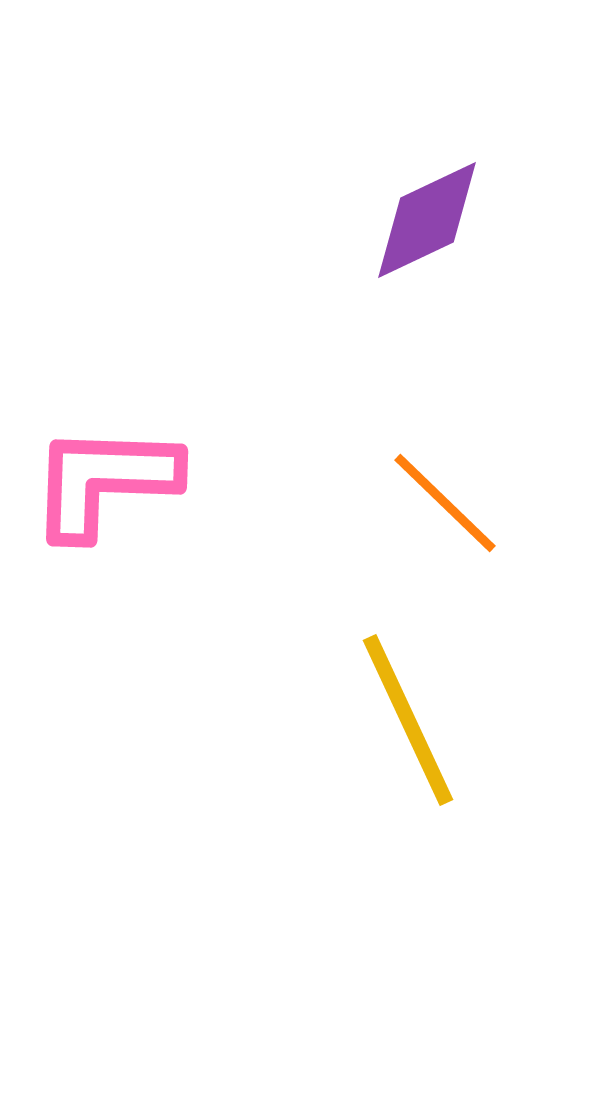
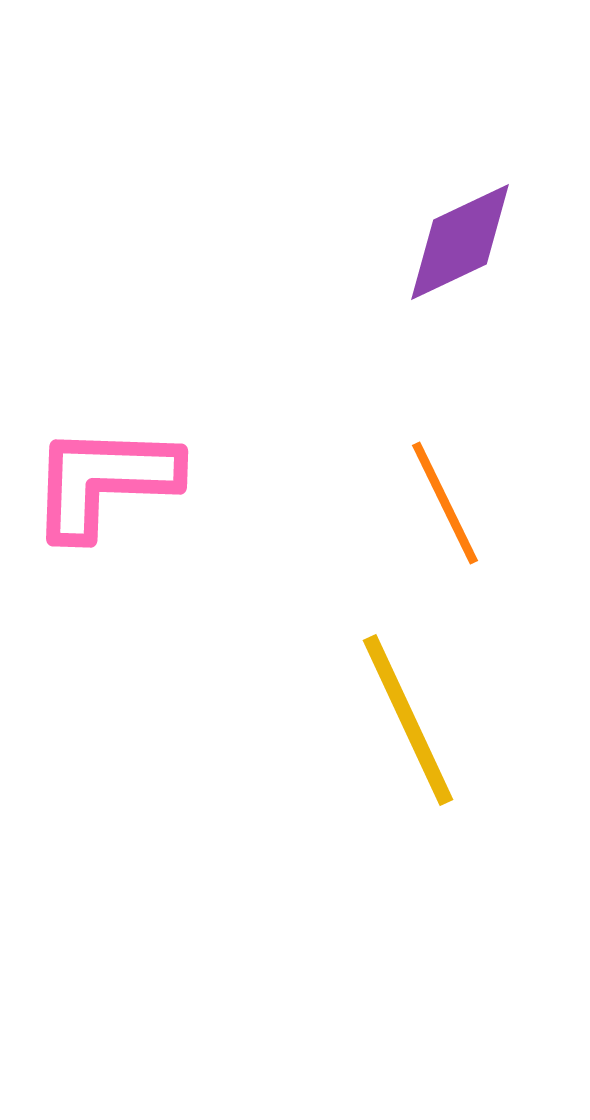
purple diamond: moved 33 px right, 22 px down
orange line: rotated 20 degrees clockwise
